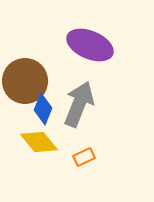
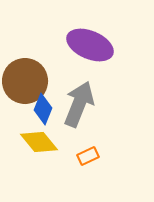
orange rectangle: moved 4 px right, 1 px up
